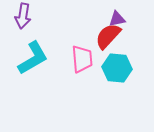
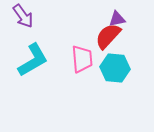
purple arrow: rotated 45 degrees counterclockwise
cyan L-shape: moved 2 px down
cyan hexagon: moved 2 px left
